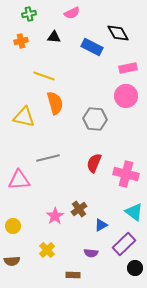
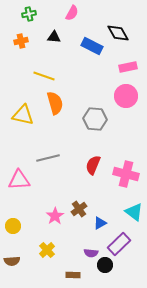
pink semicircle: rotated 35 degrees counterclockwise
blue rectangle: moved 1 px up
pink rectangle: moved 1 px up
yellow triangle: moved 1 px left, 2 px up
red semicircle: moved 1 px left, 2 px down
blue triangle: moved 1 px left, 2 px up
purple rectangle: moved 5 px left
black circle: moved 30 px left, 3 px up
